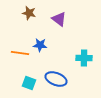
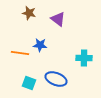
purple triangle: moved 1 px left
